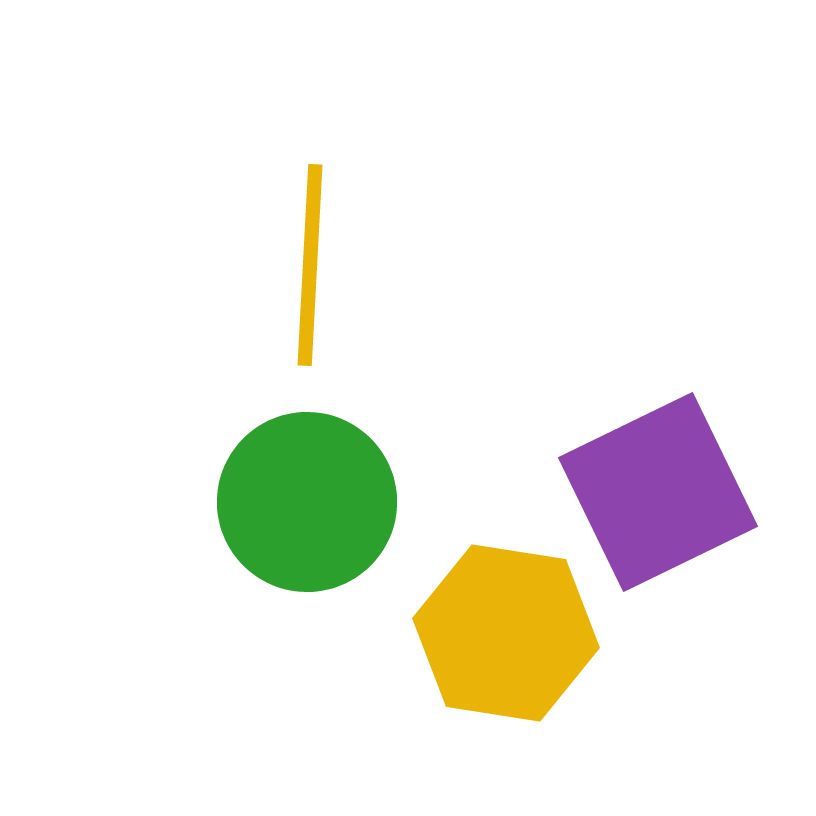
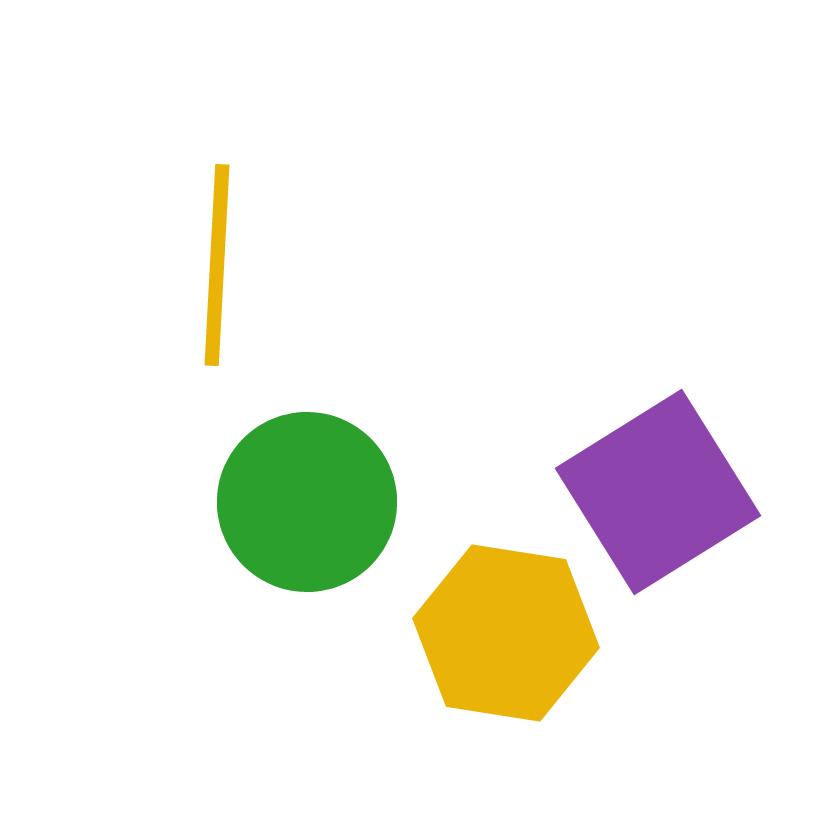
yellow line: moved 93 px left
purple square: rotated 6 degrees counterclockwise
